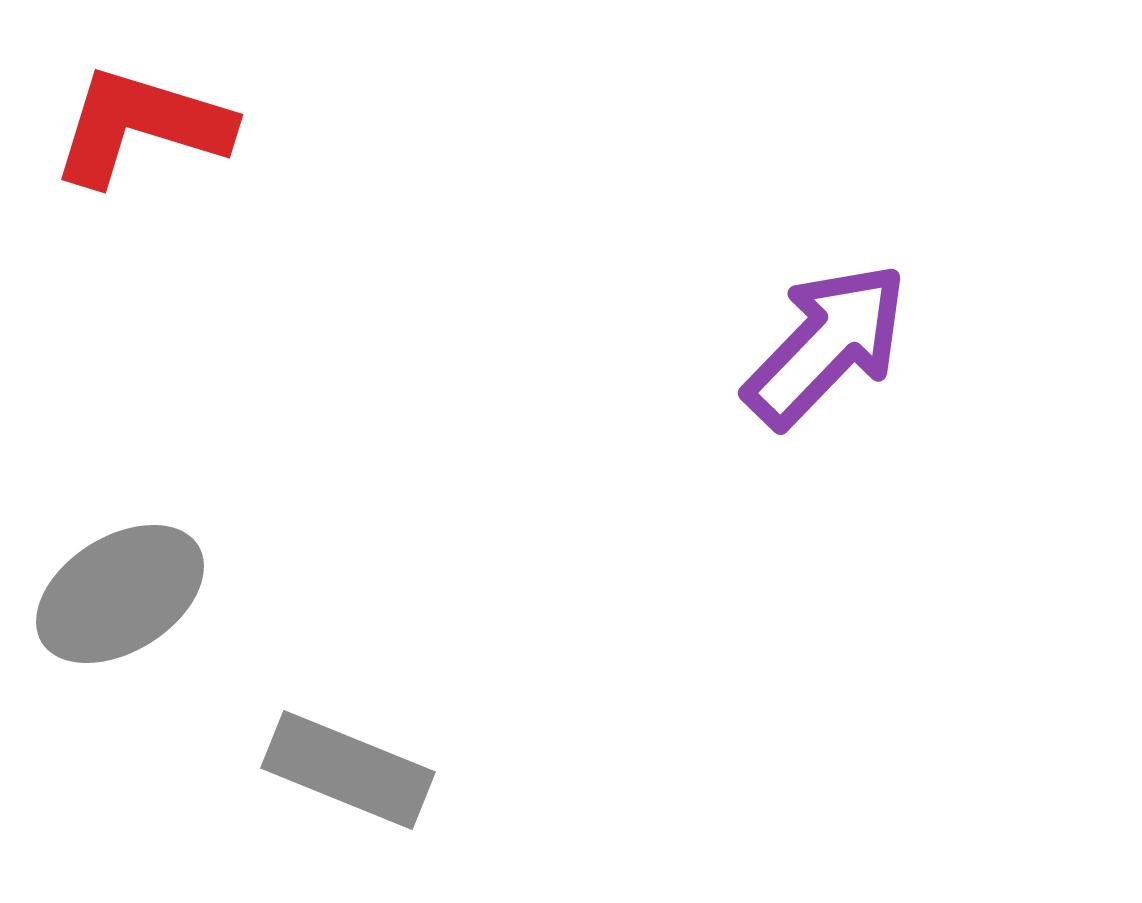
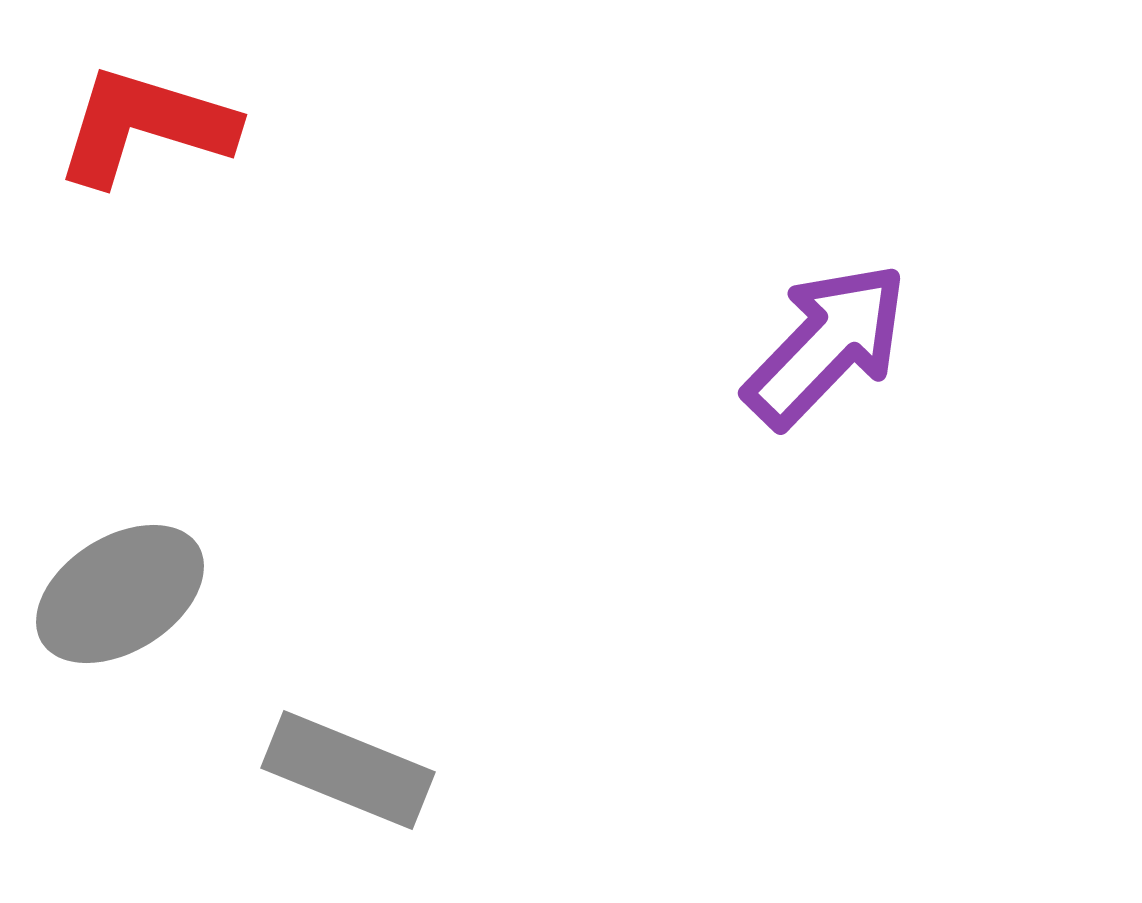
red L-shape: moved 4 px right
